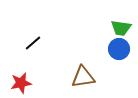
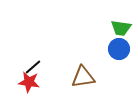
black line: moved 24 px down
red star: moved 8 px right, 1 px up; rotated 20 degrees clockwise
